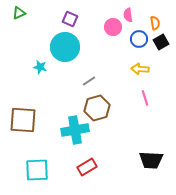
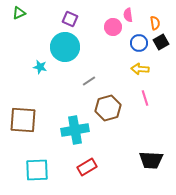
blue circle: moved 4 px down
brown hexagon: moved 11 px right
